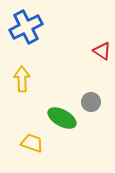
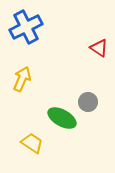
red triangle: moved 3 px left, 3 px up
yellow arrow: rotated 25 degrees clockwise
gray circle: moved 3 px left
yellow trapezoid: rotated 15 degrees clockwise
